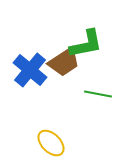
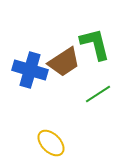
green L-shape: moved 9 px right; rotated 93 degrees counterclockwise
blue cross: rotated 24 degrees counterclockwise
green line: rotated 44 degrees counterclockwise
